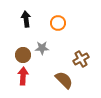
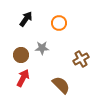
black arrow: rotated 42 degrees clockwise
orange circle: moved 1 px right
brown circle: moved 2 px left
red arrow: moved 2 px down; rotated 24 degrees clockwise
brown semicircle: moved 3 px left, 5 px down
